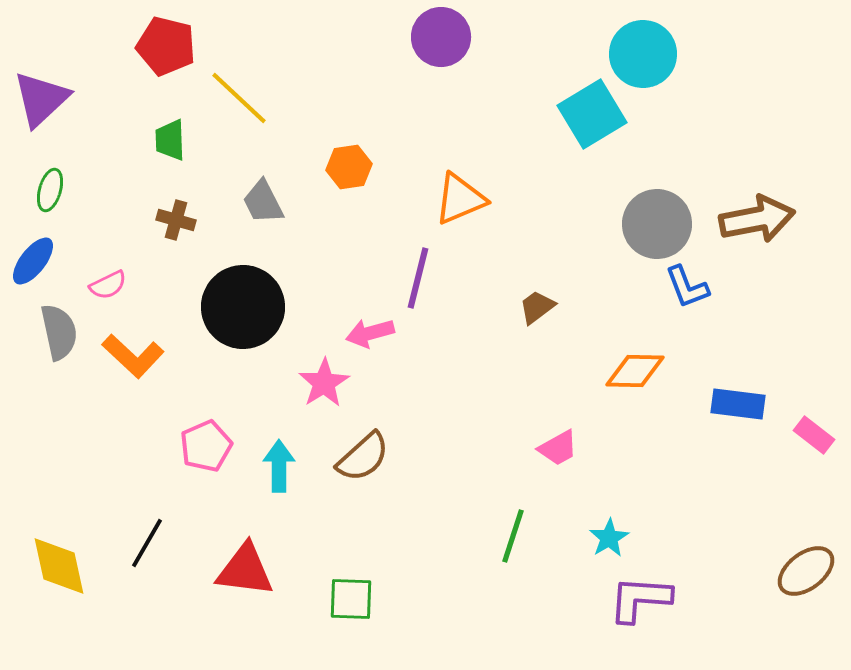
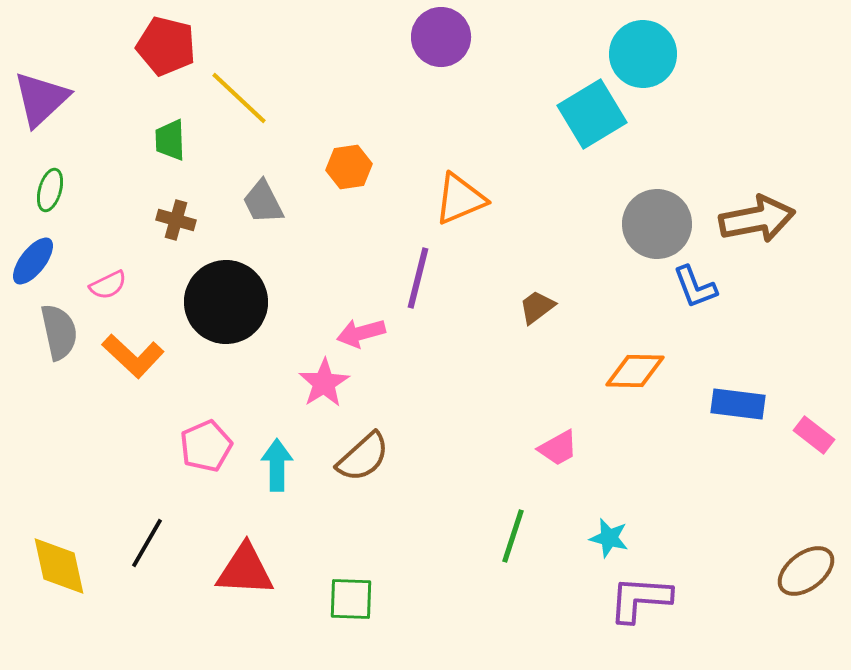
blue L-shape: moved 8 px right
black circle: moved 17 px left, 5 px up
pink arrow: moved 9 px left
cyan arrow: moved 2 px left, 1 px up
cyan star: rotated 27 degrees counterclockwise
red triangle: rotated 4 degrees counterclockwise
